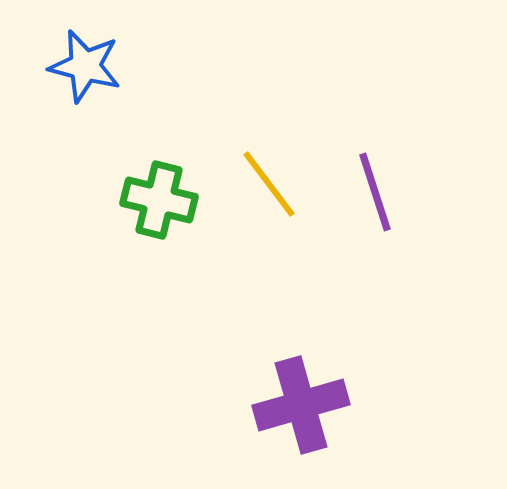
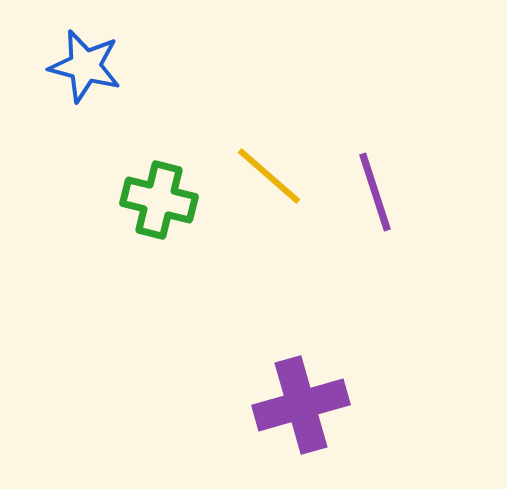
yellow line: moved 8 px up; rotated 12 degrees counterclockwise
